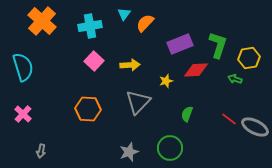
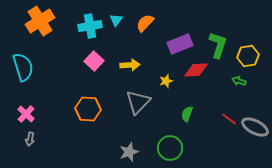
cyan triangle: moved 8 px left, 6 px down
orange cross: moved 2 px left; rotated 16 degrees clockwise
yellow hexagon: moved 1 px left, 2 px up
green arrow: moved 4 px right, 2 px down
pink cross: moved 3 px right
gray arrow: moved 11 px left, 12 px up
